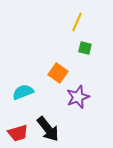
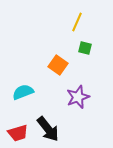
orange square: moved 8 px up
